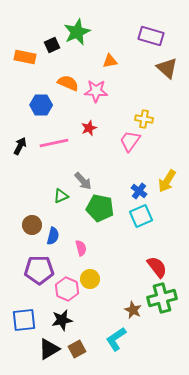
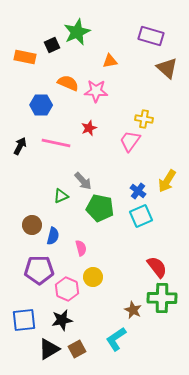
pink line: moved 2 px right; rotated 24 degrees clockwise
blue cross: moved 1 px left
yellow circle: moved 3 px right, 2 px up
green cross: rotated 16 degrees clockwise
